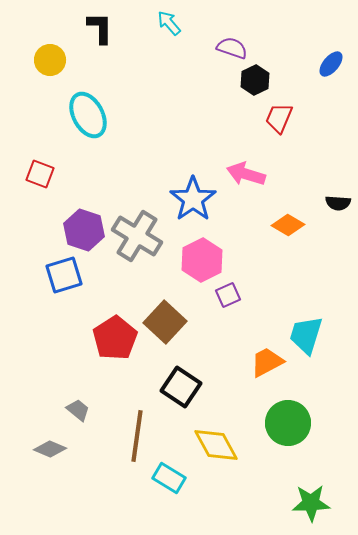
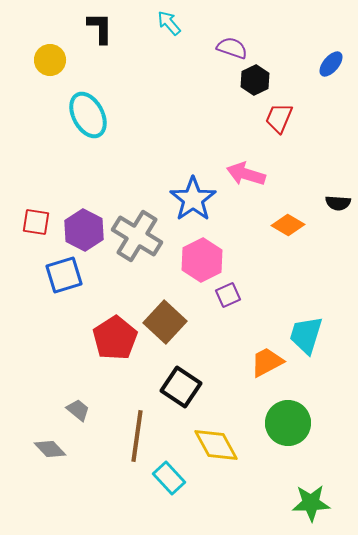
red square: moved 4 px left, 48 px down; rotated 12 degrees counterclockwise
purple hexagon: rotated 9 degrees clockwise
gray diamond: rotated 24 degrees clockwise
cyan rectangle: rotated 16 degrees clockwise
